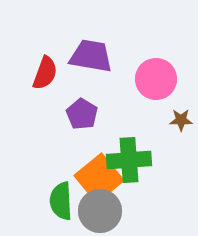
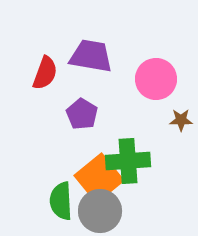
green cross: moved 1 px left, 1 px down
